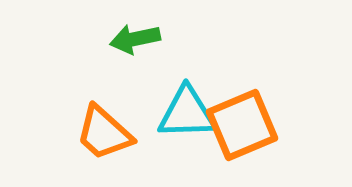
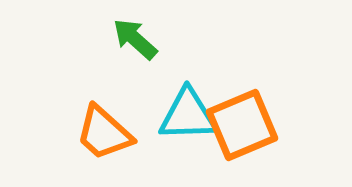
green arrow: rotated 54 degrees clockwise
cyan triangle: moved 1 px right, 2 px down
